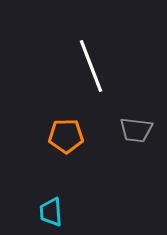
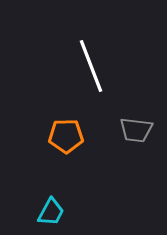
cyan trapezoid: rotated 148 degrees counterclockwise
